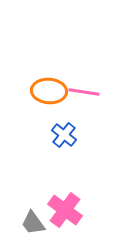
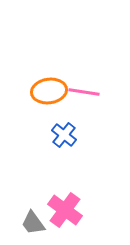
orange ellipse: rotated 12 degrees counterclockwise
